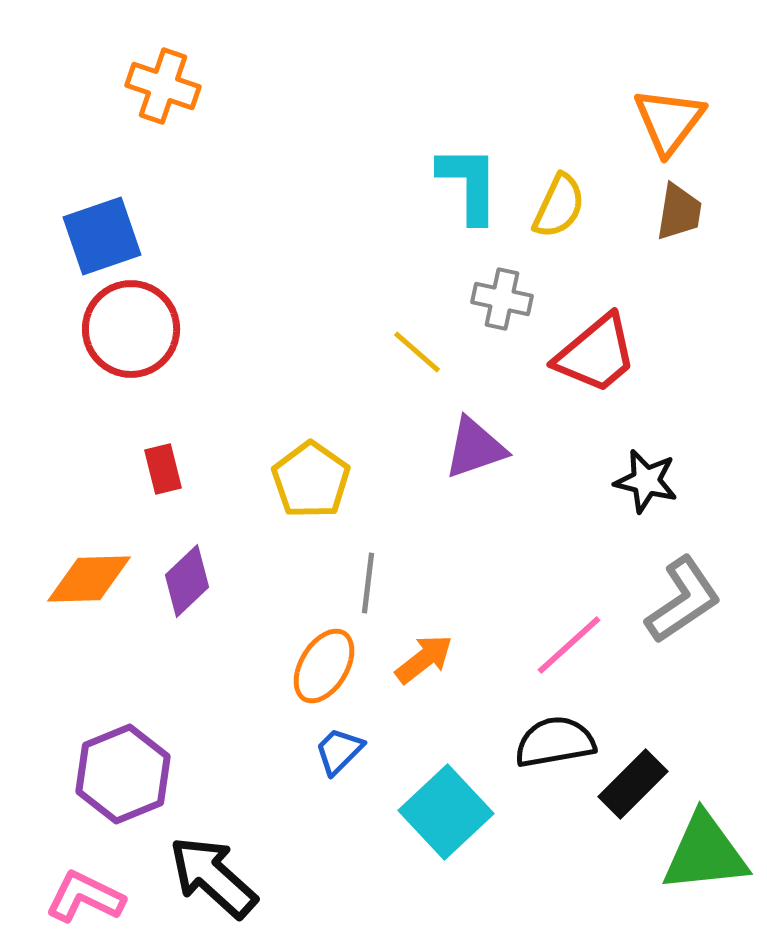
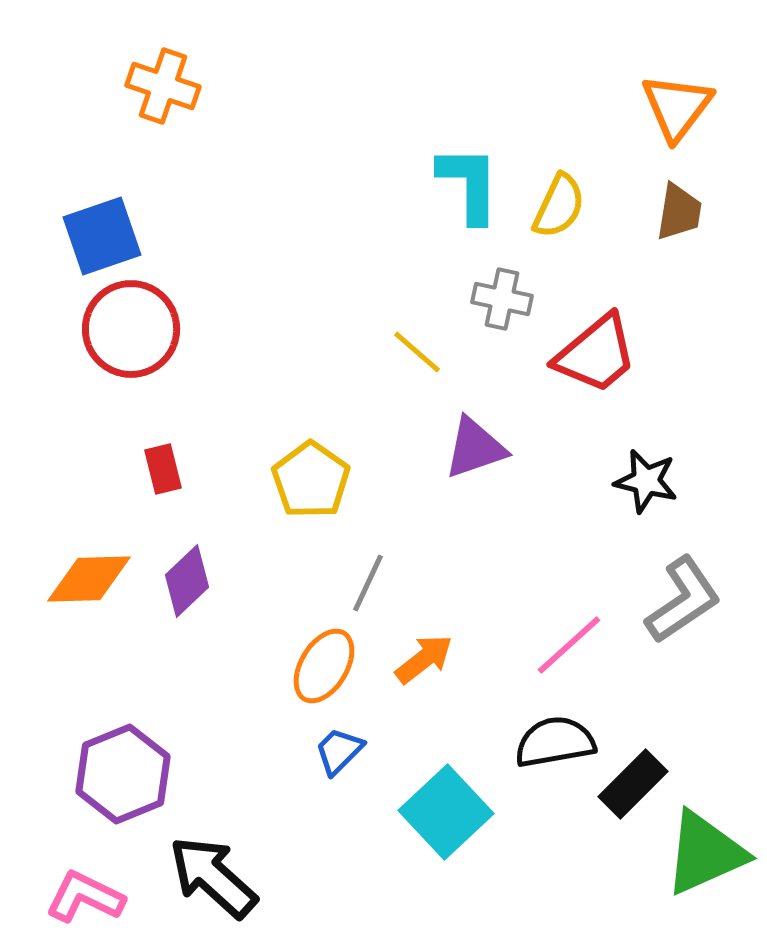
orange triangle: moved 8 px right, 14 px up
gray line: rotated 18 degrees clockwise
green triangle: rotated 18 degrees counterclockwise
